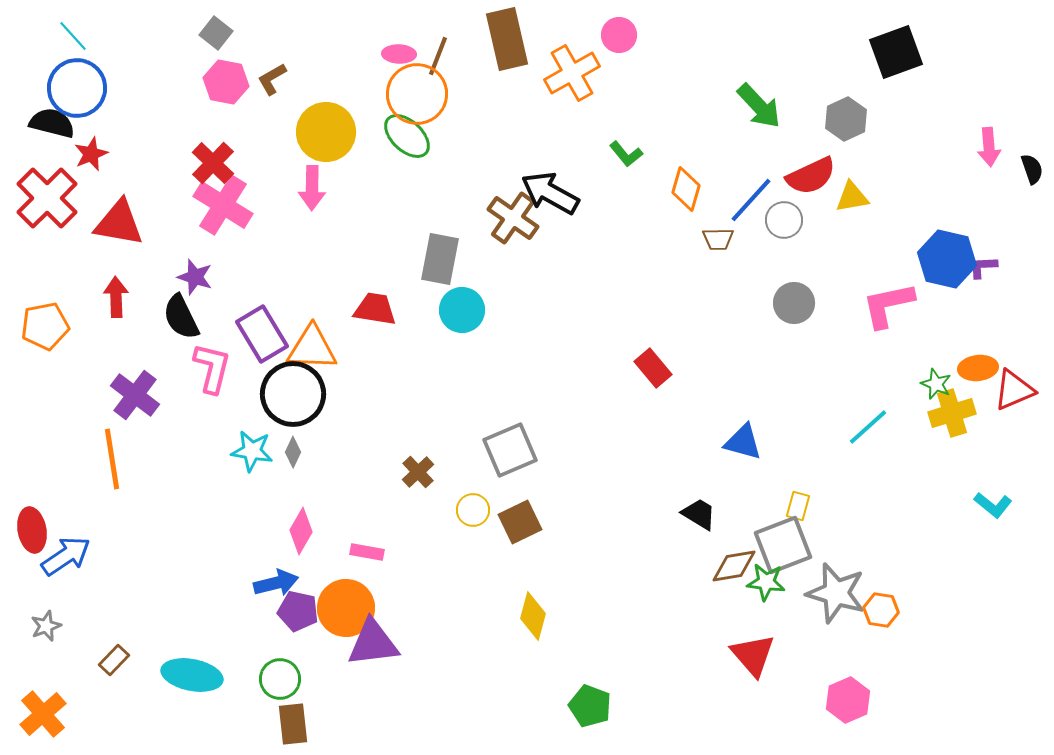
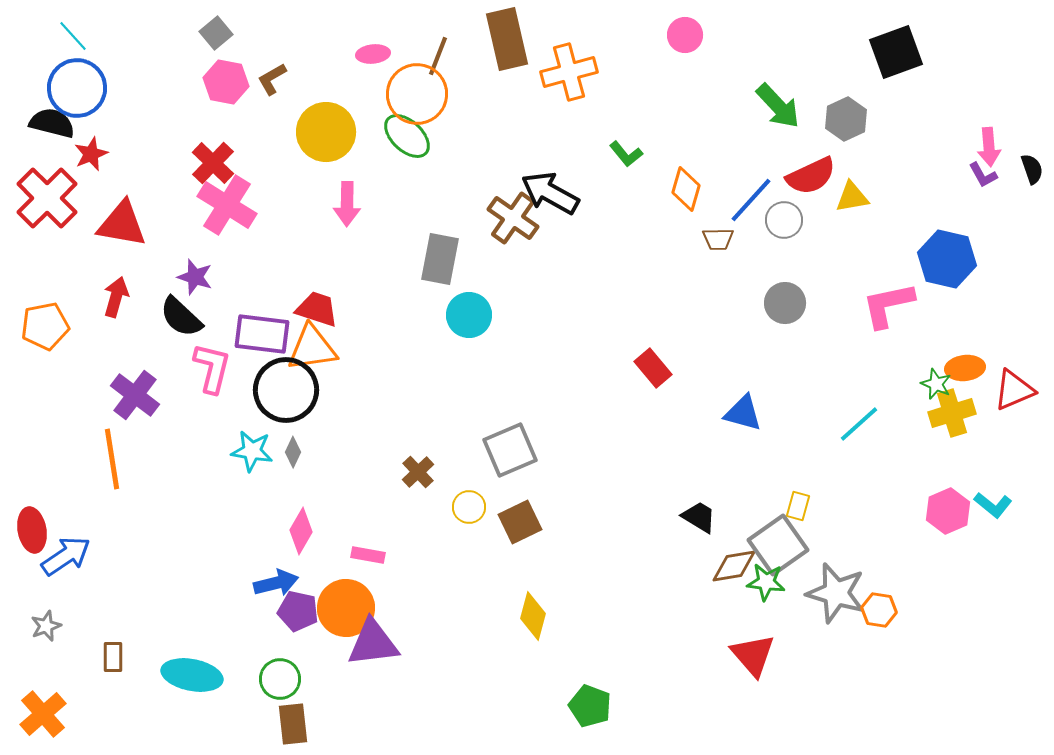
gray square at (216, 33): rotated 12 degrees clockwise
pink circle at (619, 35): moved 66 px right
pink ellipse at (399, 54): moved 26 px left; rotated 8 degrees counterclockwise
orange cross at (572, 73): moved 3 px left, 1 px up; rotated 14 degrees clockwise
green arrow at (759, 106): moved 19 px right
pink arrow at (312, 188): moved 35 px right, 16 px down
pink cross at (223, 205): moved 4 px right
red triangle at (119, 223): moved 3 px right, 1 px down
purple L-shape at (983, 267): moved 92 px up; rotated 116 degrees counterclockwise
red arrow at (116, 297): rotated 18 degrees clockwise
gray circle at (794, 303): moved 9 px left
red trapezoid at (375, 309): moved 58 px left; rotated 9 degrees clockwise
cyan circle at (462, 310): moved 7 px right, 5 px down
black semicircle at (181, 317): rotated 21 degrees counterclockwise
purple rectangle at (262, 334): rotated 52 degrees counterclockwise
orange triangle at (312, 348): rotated 10 degrees counterclockwise
orange ellipse at (978, 368): moved 13 px left
black circle at (293, 394): moved 7 px left, 4 px up
cyan line at (868, 427): moved 9 px left, 3 px up
blue triangle at (743, 442): moved 29 px up
yellow circle at (473, 510): moved 4 px left, 3 px up
black trapezoid at (699, 514): moved 3 px down
gray square at (783, 545): moved 5 px left; rotated 14 degrees counterclockwise
pink rectangle at (367, 552): moved 1 px right, 3 px down
orange hexagon at (881, 610): moved 2 px left
brown rectangle at (114, 660): moved 1 px left, 3 px up; rotated 44 degrees counterclockwise
pink hexagon at (848, 700): moved 100 px right, 189 px up
